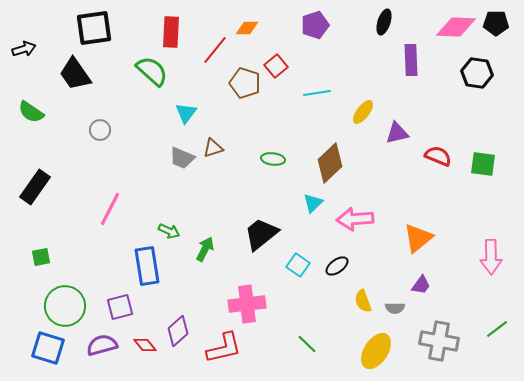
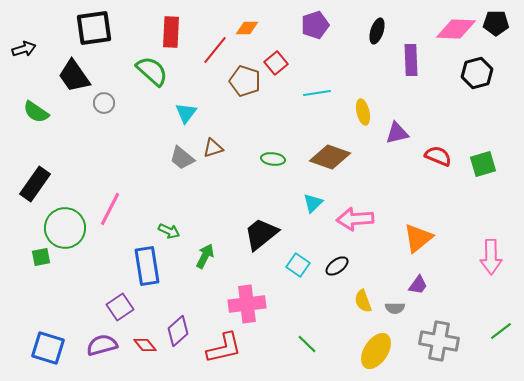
black ellipse at (384, 22): moved 7 px left, 9 px down
pink diamond at (456, 27): moved 2 px down
red square at (276, 66): moved 3 px up
black hexagon at (477, 73): rotated 24 degrees counterclockwise
black trapezoid at (75, 74): moved 1 px left, 2 px down
brown pentagon at (245, 83): moved 2 px up
green semicircle at (31, 112): moved 5 px right
yellow ellipse at (363, 112): rotated 50 degrees counterclockwise
gray circle at (100, 130): moved 4 px right, 27 px up
gray trapezoid at (182, 158): rotated 16 degrees clockwise
brown diamond at (330, 163): moved 6 px up; rotated 63 degrees clockwise
green square at (483, 164): rotated 24 degrees counterclockwise
black rectangle at (35, 187): moved 3 px up
green arrow at (205, 249): moved 7 px down
purple trapezoid at (421, 285): moved 3 px left
green circle at (65, 306): moved 78 px up
purple square at (120, 307): rotated 20 degrees counterclockwise
green line at (497, 329): moved 4 px right, 2 px down
